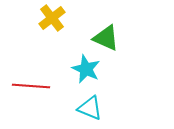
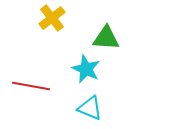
green triangle: rotated 20 degrees counterclockwise
red line: rotated 6 degrees clockwise
